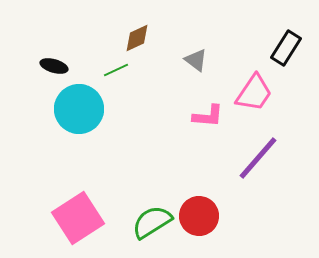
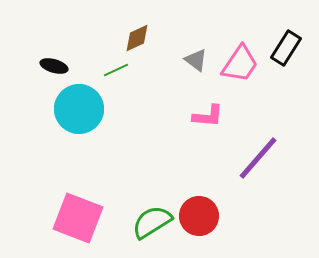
pink trapezoid: moved 14 px left, 29 px up
pink square: rotated 36 degrees counterclockwise
